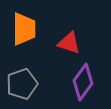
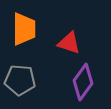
gray pentagon: moved 2 px left, 4 px up; rotated 24 degrees clockwise
